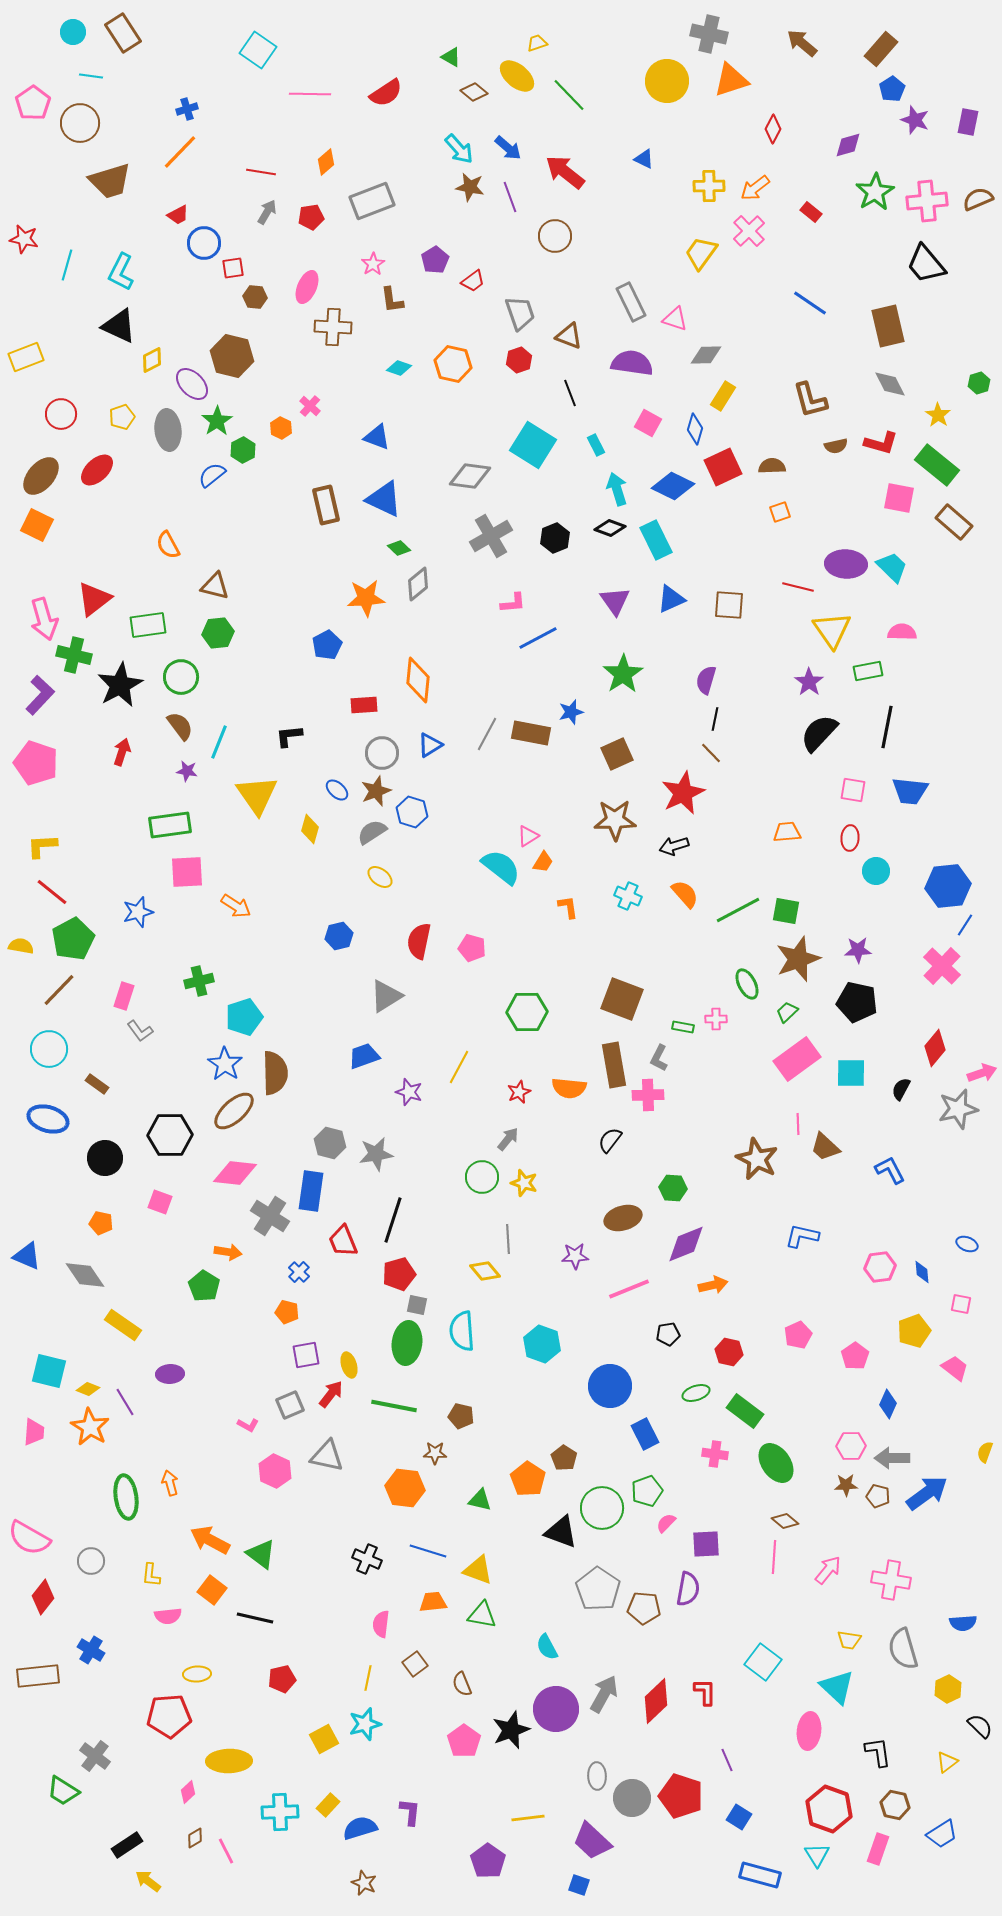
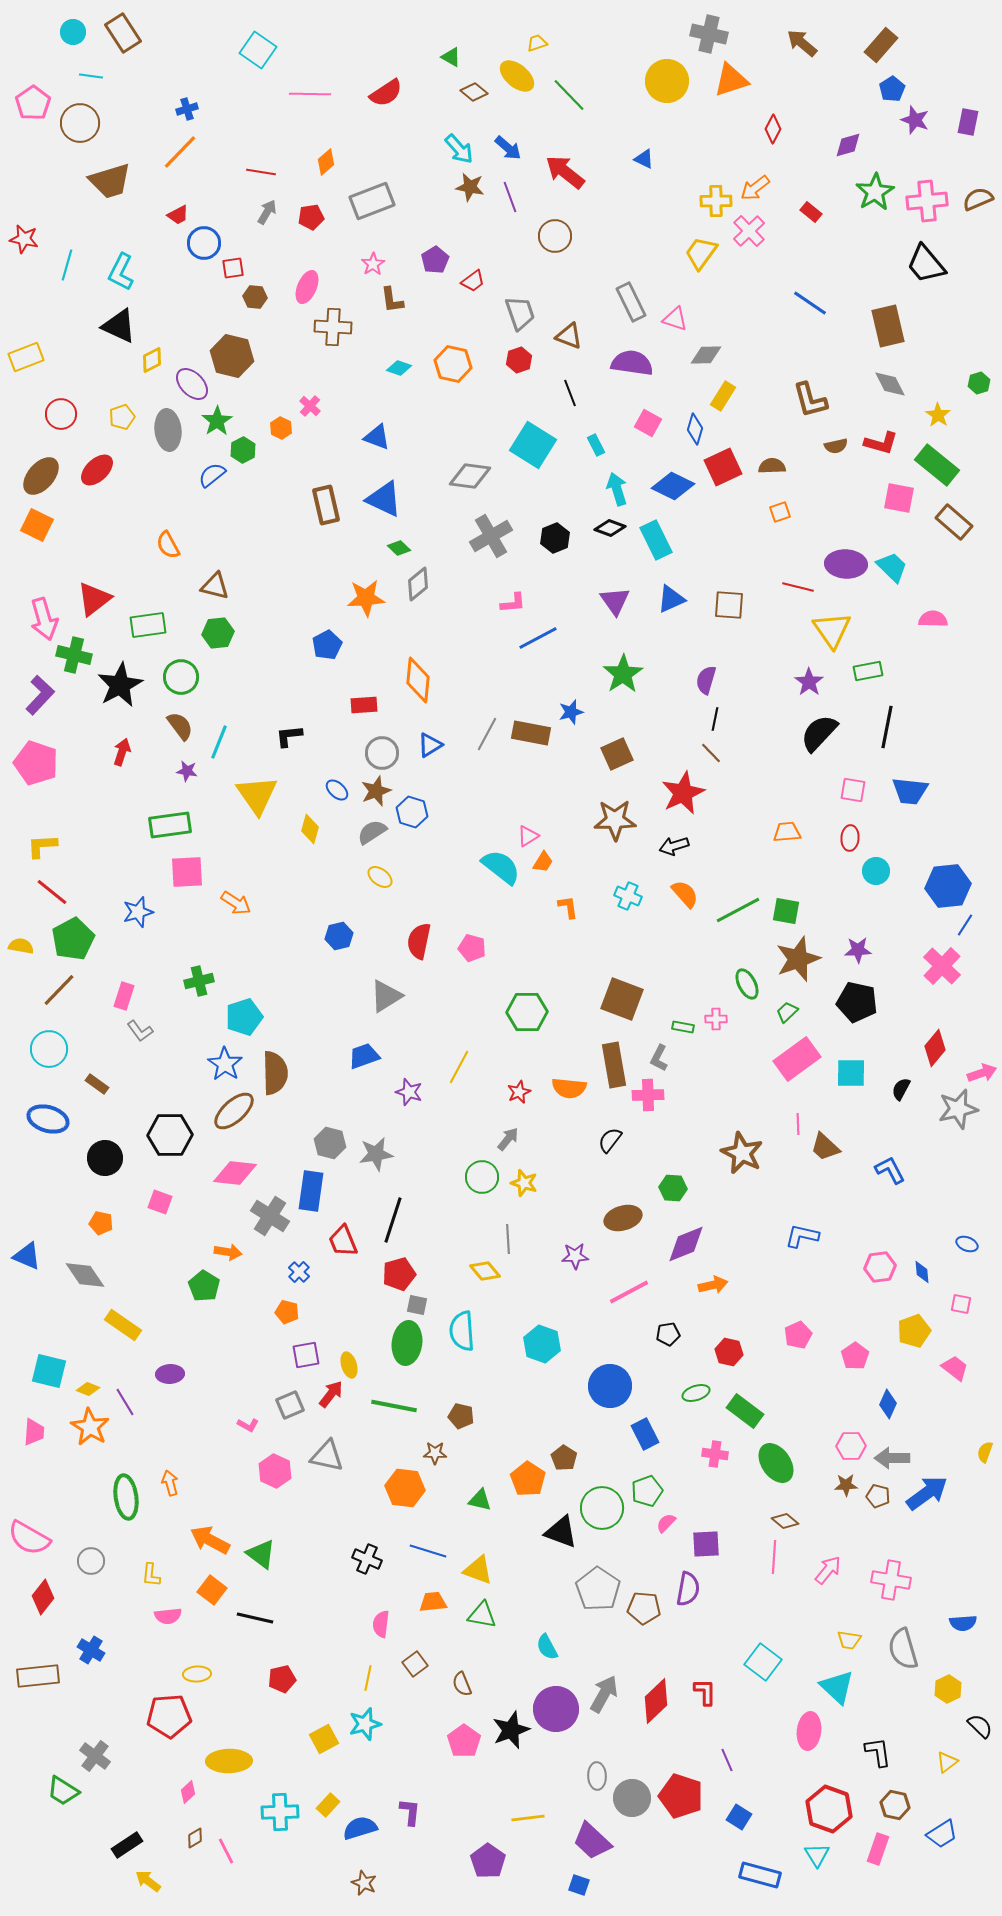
brown rectangle at (881, 49): moved 4 px up
yellow cross at (709, 186): moved 7 px right, 15 px down
pink semicircle at (902, 632): moved 31 px right, 13 px up
orange arrow at (236, 906): moved 3 px up
brown star at (757, 1159): moved 15 px left, 6 px up
pink line at (629, 1289): moved 3 px down; rotated 6 degrees counterclockwise
